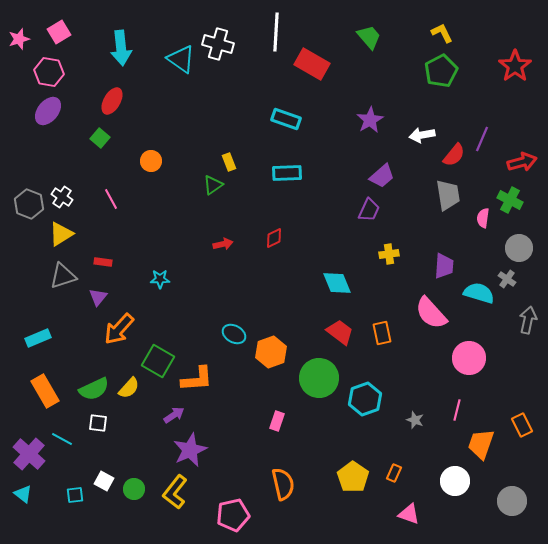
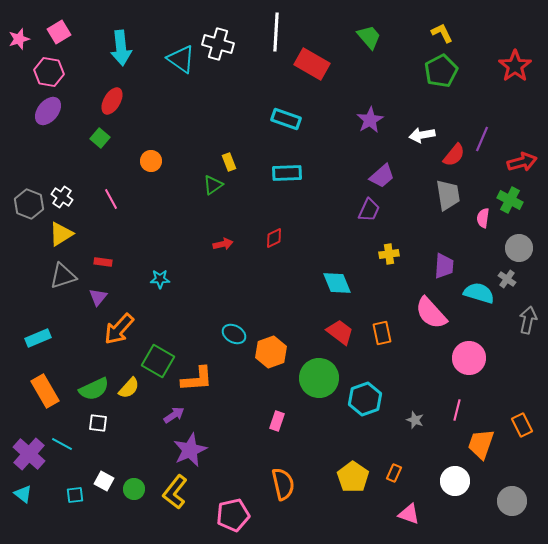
cyan line at (62, 439): moved 5 px down
